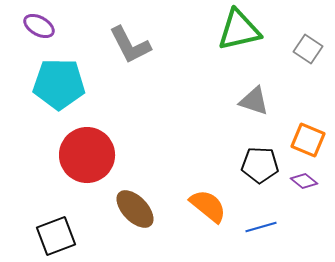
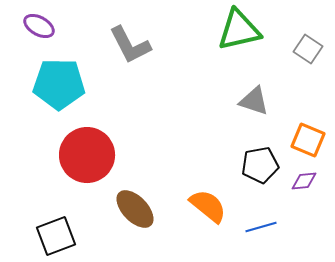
black pentagon: rotated 12 degrees counterclockwise
purple diamond: rotated 44 degrees counterclockwise
